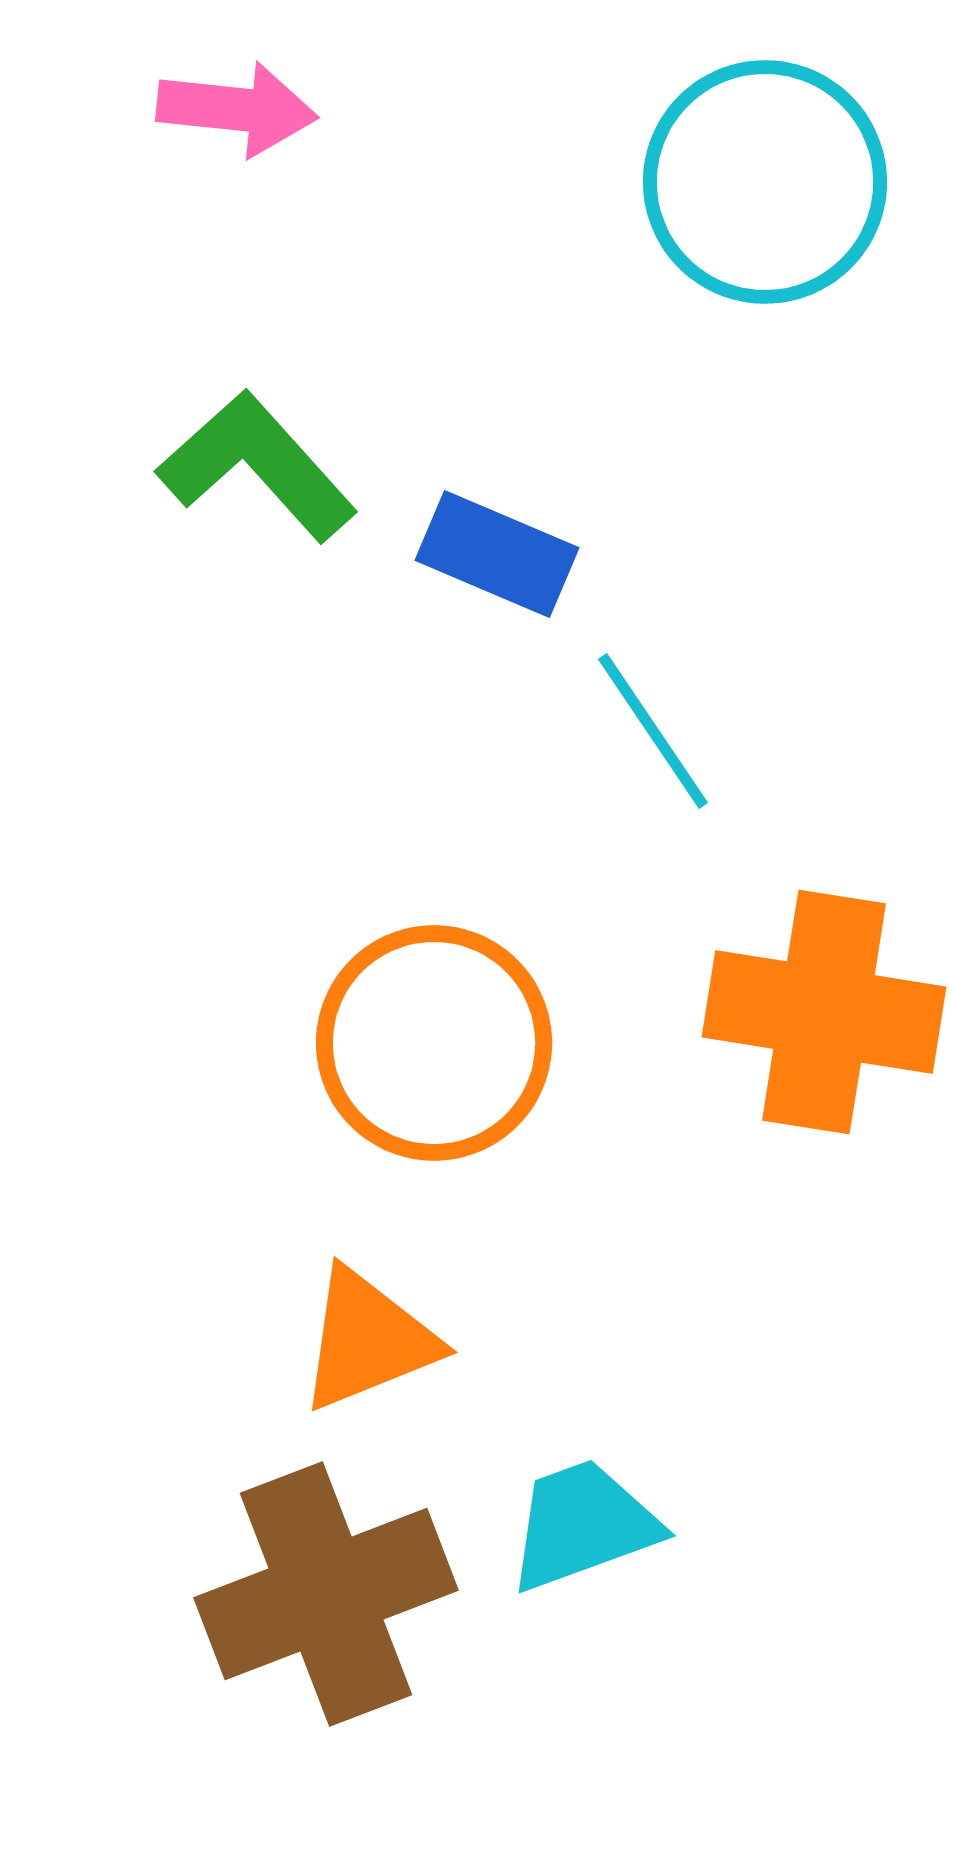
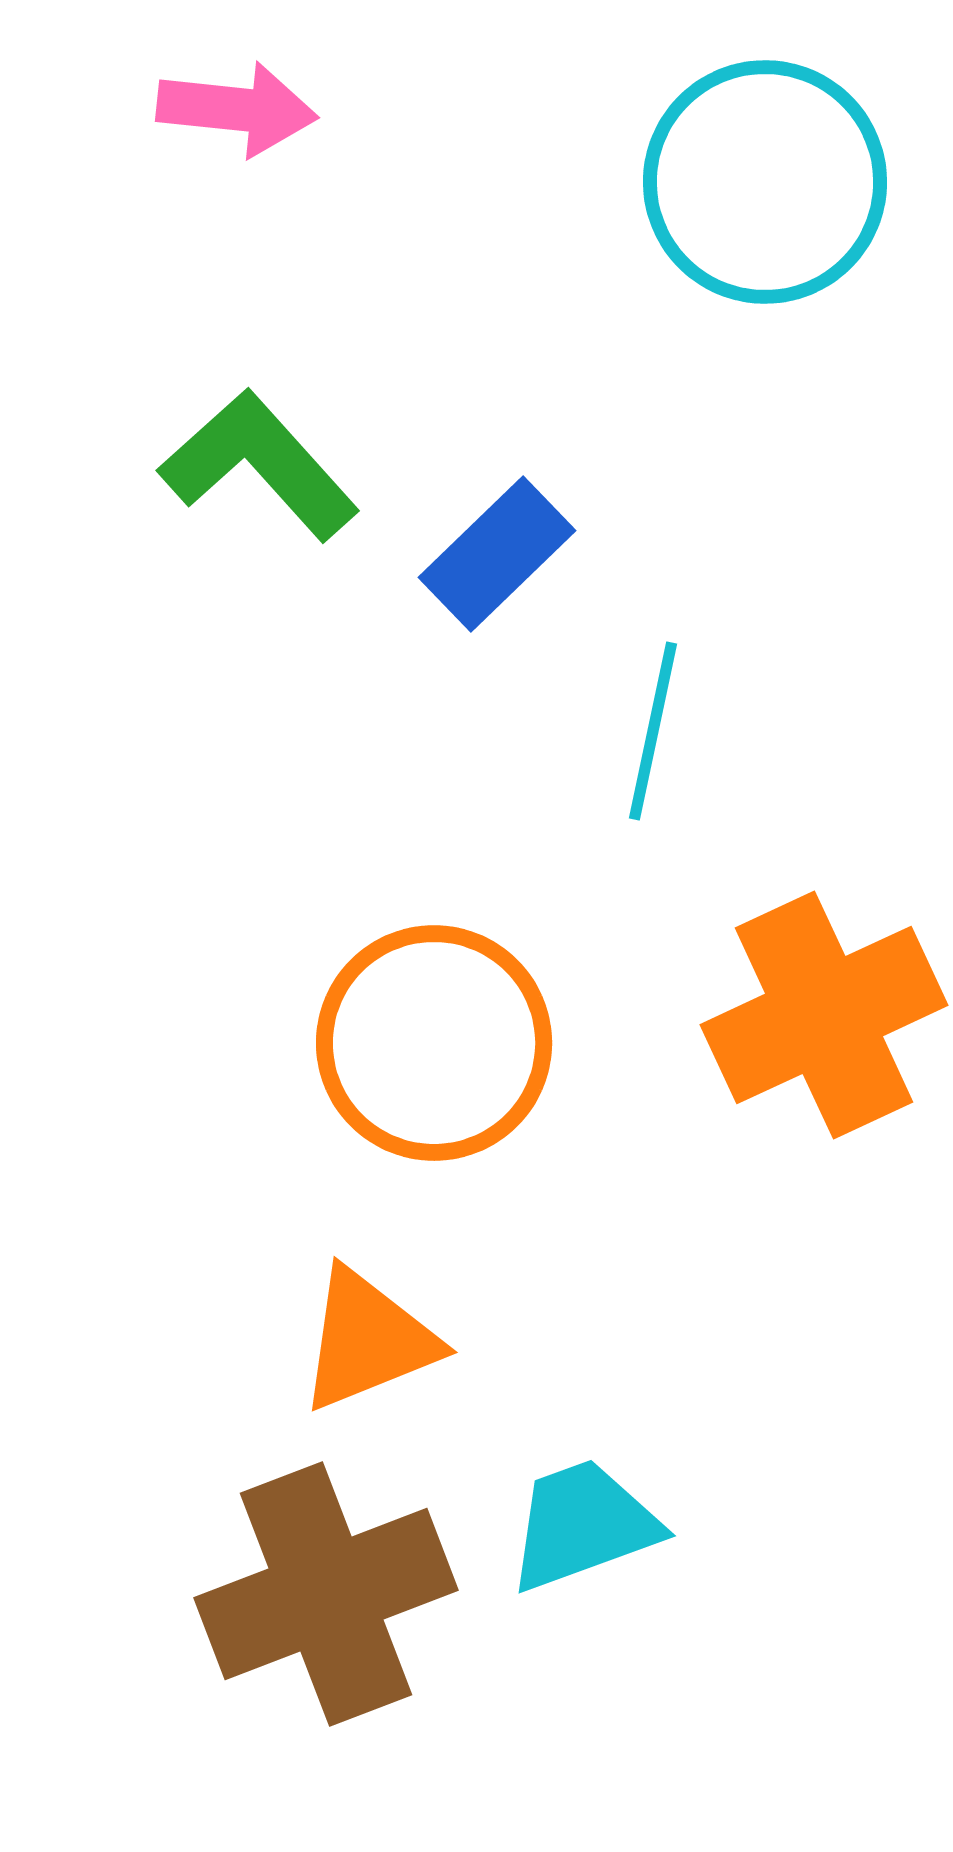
green L-shape: moved 2 px right, 1 px up
blue rectangle: rotated 67 degrees counterclockwise
cyan line: rotated 46 degrees clockwise
orange cross: moved 3 px down; rotated 34 degrees counterclockwise
